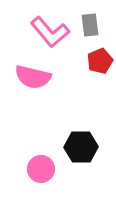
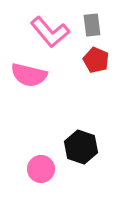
gray rectangle: moved 2 px right
red pentagon: moved 4 px left, 1 px up; rotated 25 degrees counterclockwise
pink semicircle: moved 4 px left, 2 px up
black hexagon: rotated 20 degrees clockwise
